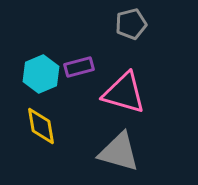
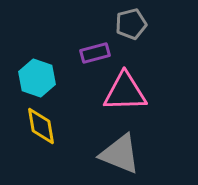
purple rectangle: moved 16 px right, 14 px up
cyan hexagon: moved 4 px left, 4 px down; rotated 18 degrees counterclockwise
pink triangle: moved 1 px right, 1 px up; rotated 18 degrees counterclockwise
gray triangle: moved 1 px right, 2 px down; rotated 6 degrees clockwise
